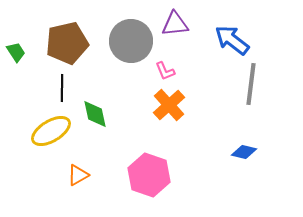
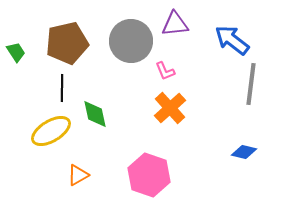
orange cross: moved 1 px right, 3 px down
